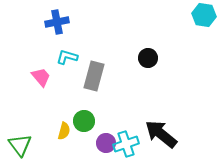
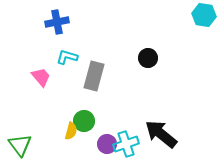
yellow semicircle: moved 7 px right
purple circle: moved 1 px right, 1 px down
